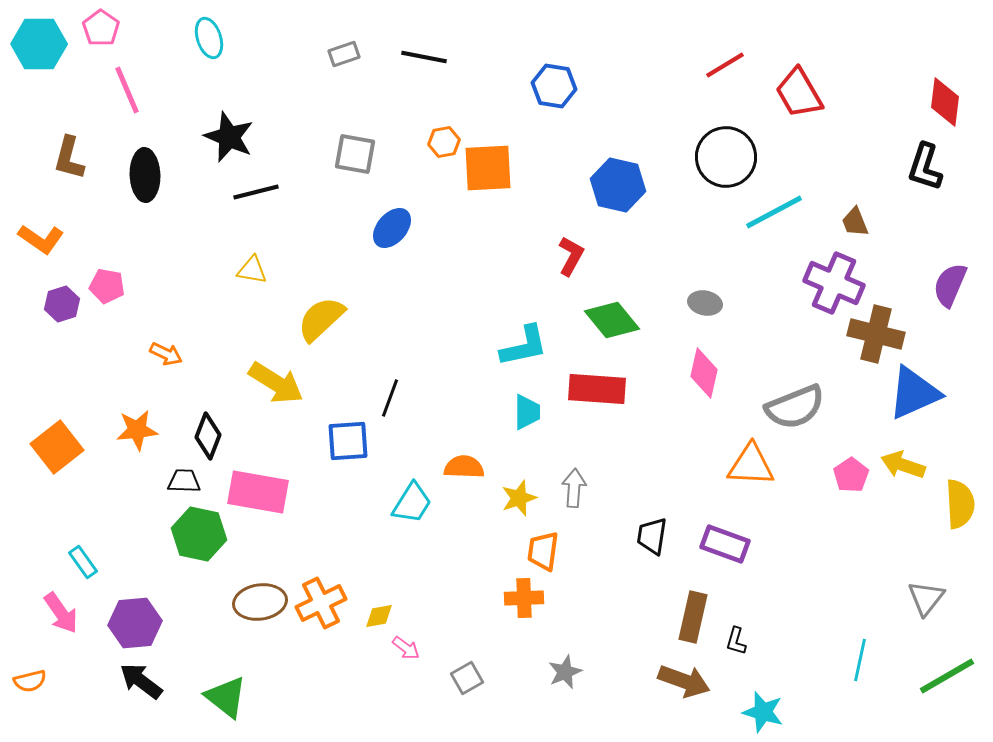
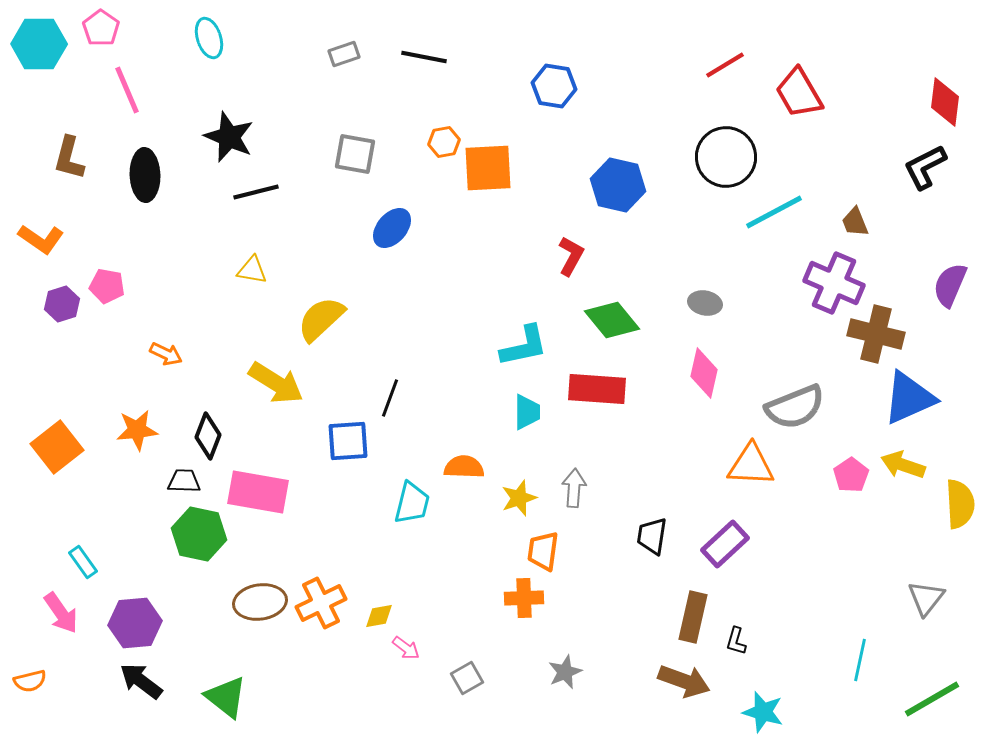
black L-shape at (925, 167): rotated 45 degrees clockwise
blue triangle at (914, 393): moved 5 px left, 5 px down
cyan trapezoid at (412, 503): rotated 18 degrees counterclockwise
purple rectangle at (725, 544): rotated 63 degrees counterclockwise
green line at (947, 676): moved 15 px left, 23 px down
